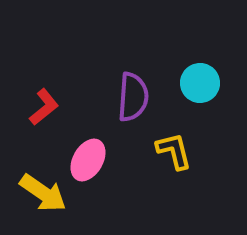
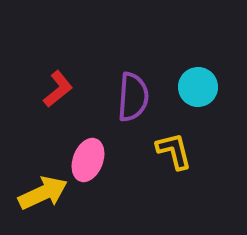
cyan circle: moved 2 px left, 4 px down
red L-shape: moved 14 px right, 18 px up
pink ellipse: rotated 9 degrees counterclockwise
yellow arrow: rotated 60 degrees counterclockwise
